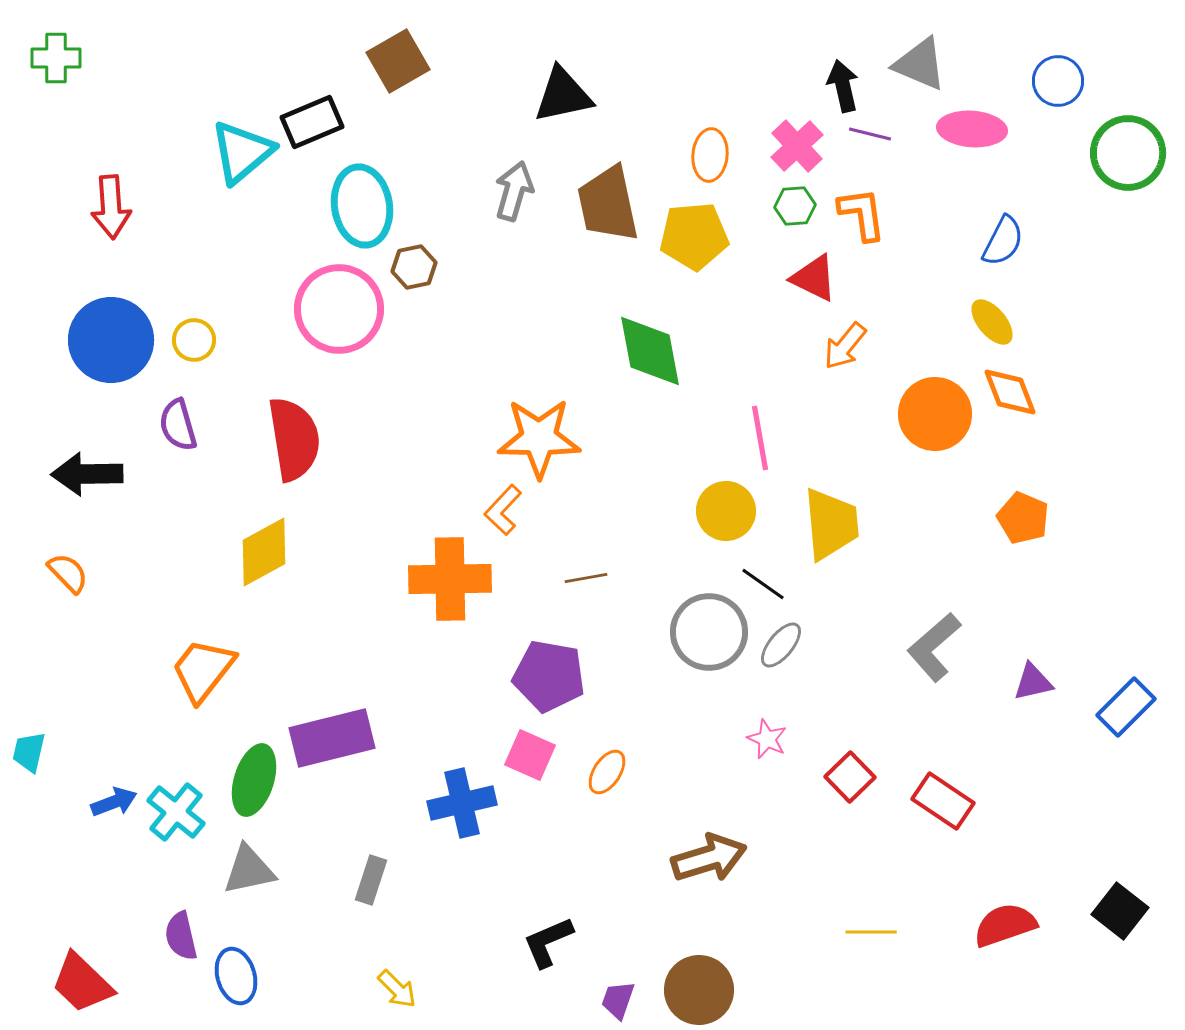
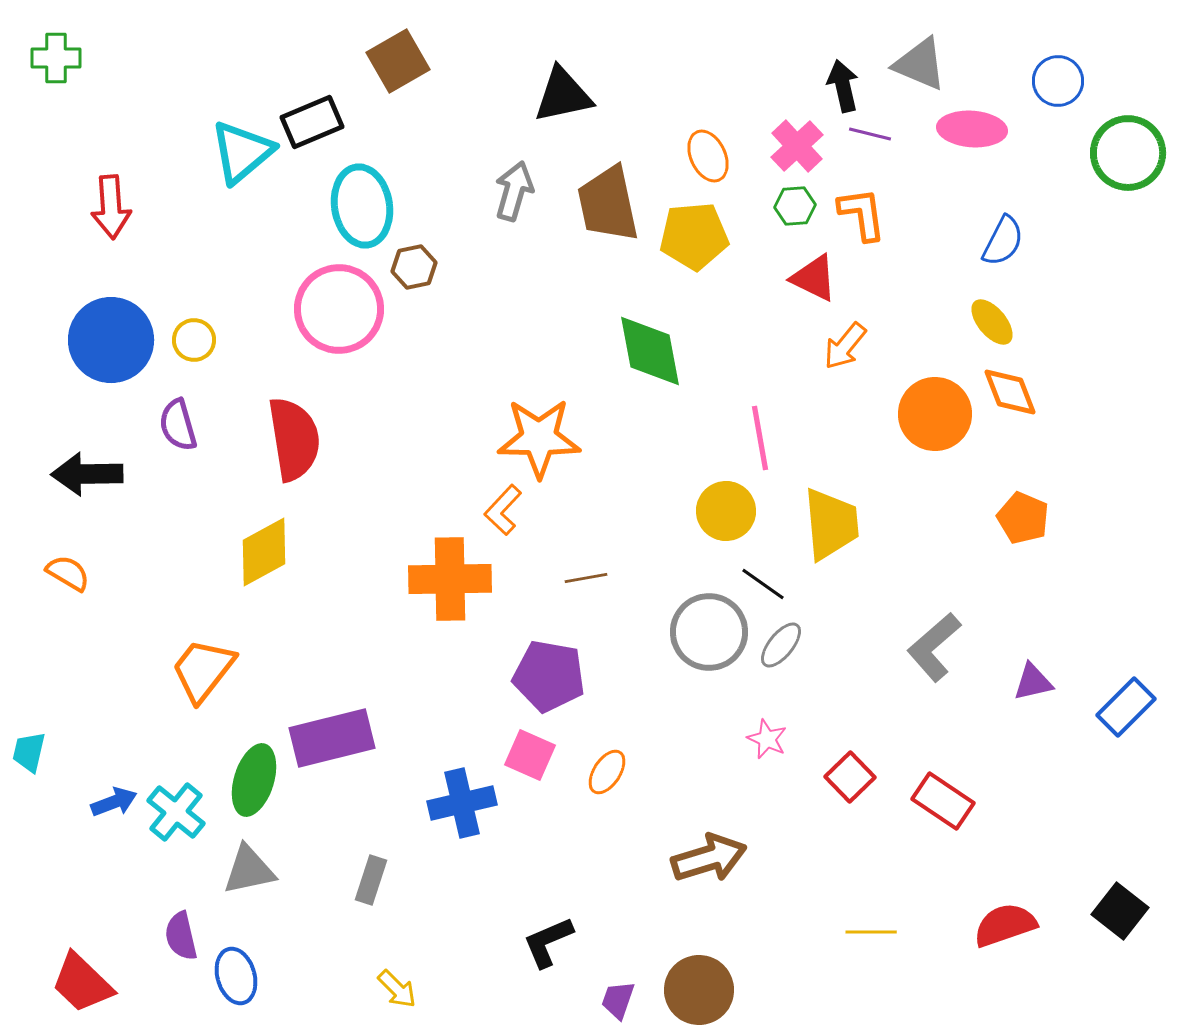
orange ellipse at (710, 155): moved 2 px left, 1 px down; rotated 30 degrees counterclockwise
orange semicircle at (68, 573): rotated 15 degrees counterclockwise
